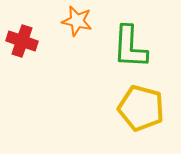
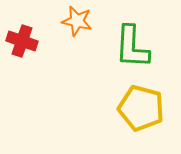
green L-shape: moved 2 px right
